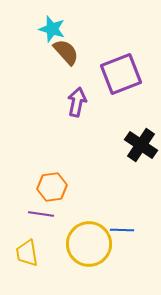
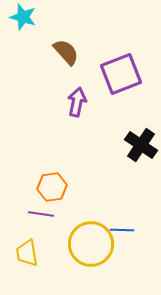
cyan star: moved 29 px left, 12 px up
yellow circle: moved 2 px right
